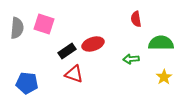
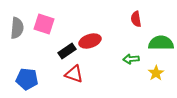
red ellipse: moved 3 px left, 3 px up
yellow star: moved 8 px left, 4 px up
blue pentagon: moved 4 px up
